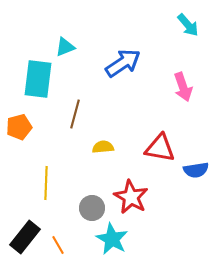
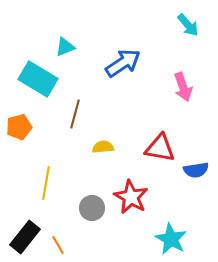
cyan rectangle: rotated 66 degrees counterclockwise
yellow line: rotated 8 degrees clockwise
cyan star: moved 59 px right
